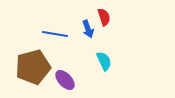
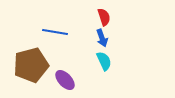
blue arrow: moved 14 px right, 9 px down
blue line: moved 2 px up
brown pentagon: moved 2 px left, 2 px up
